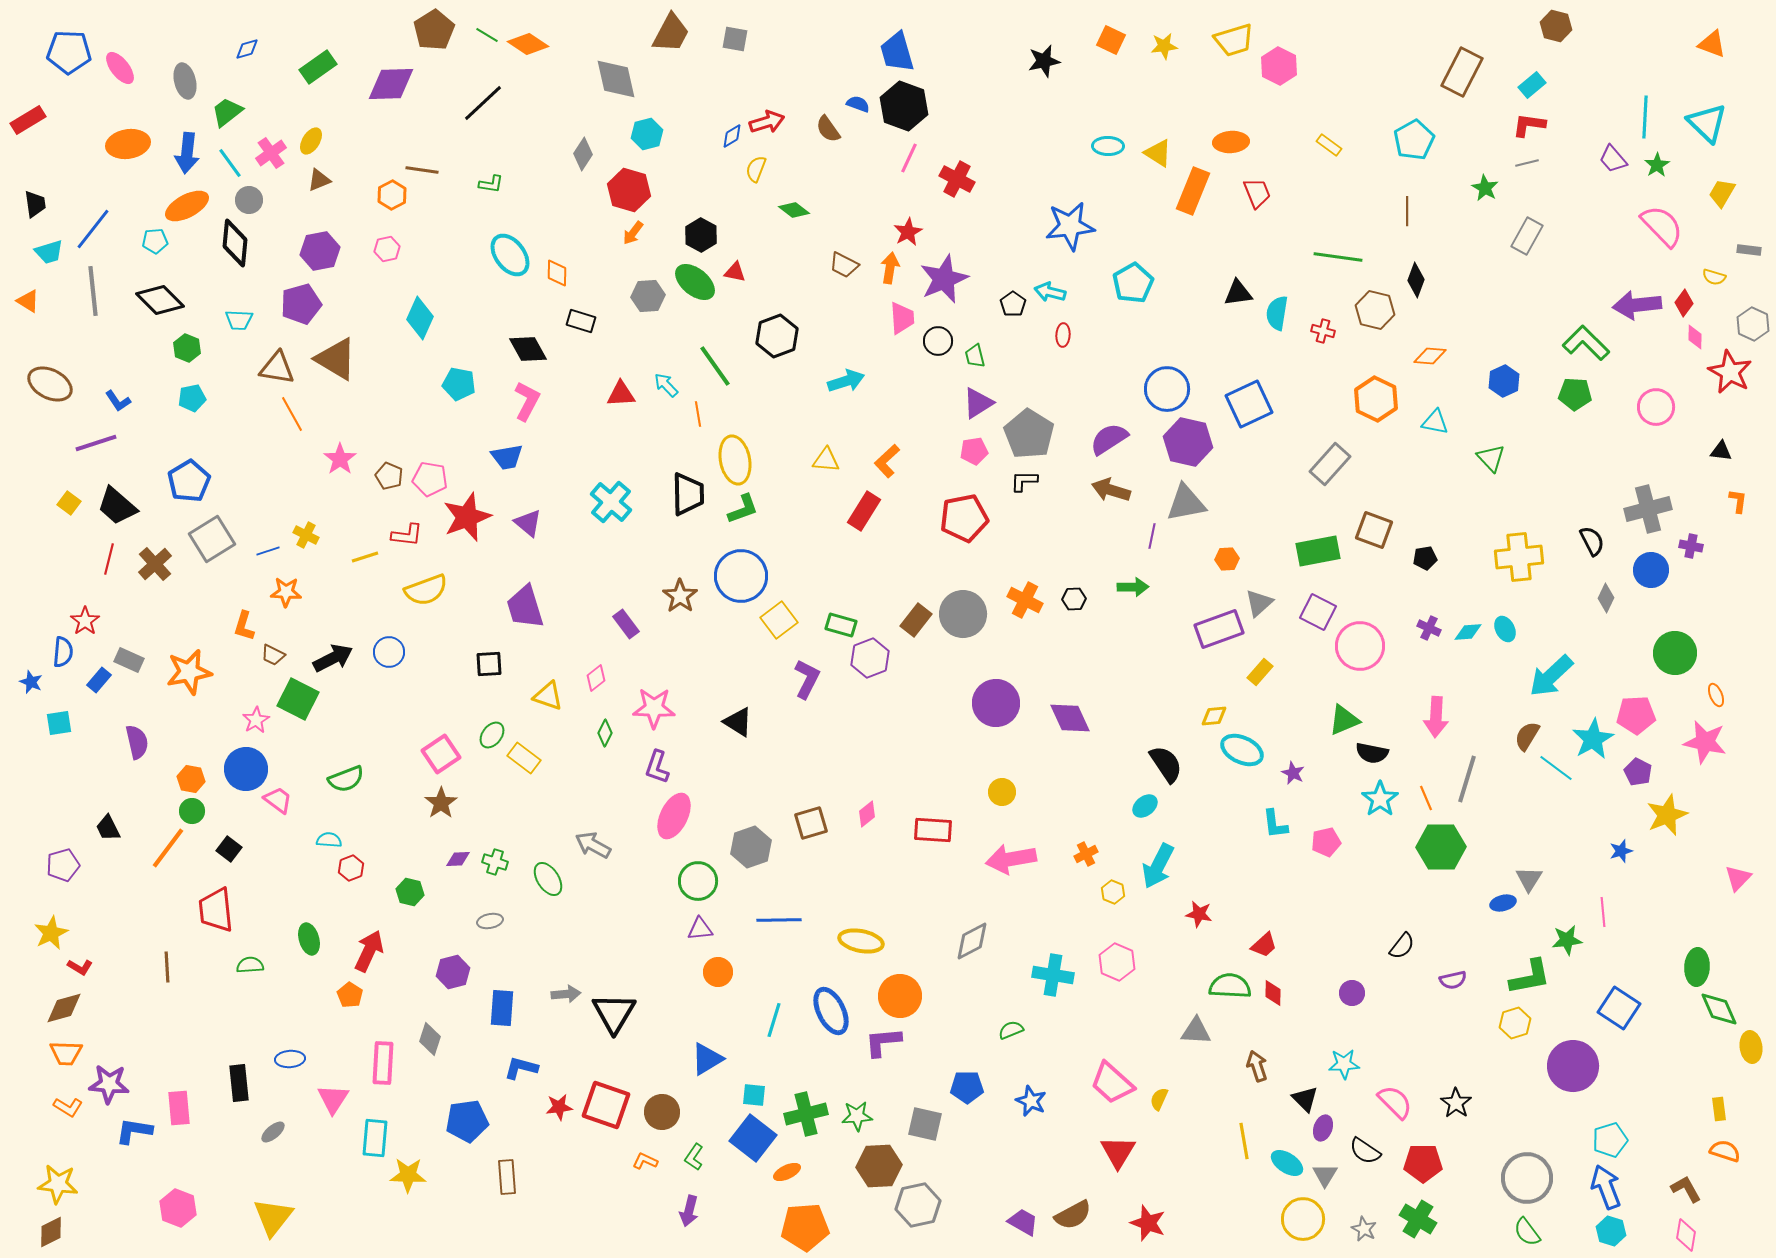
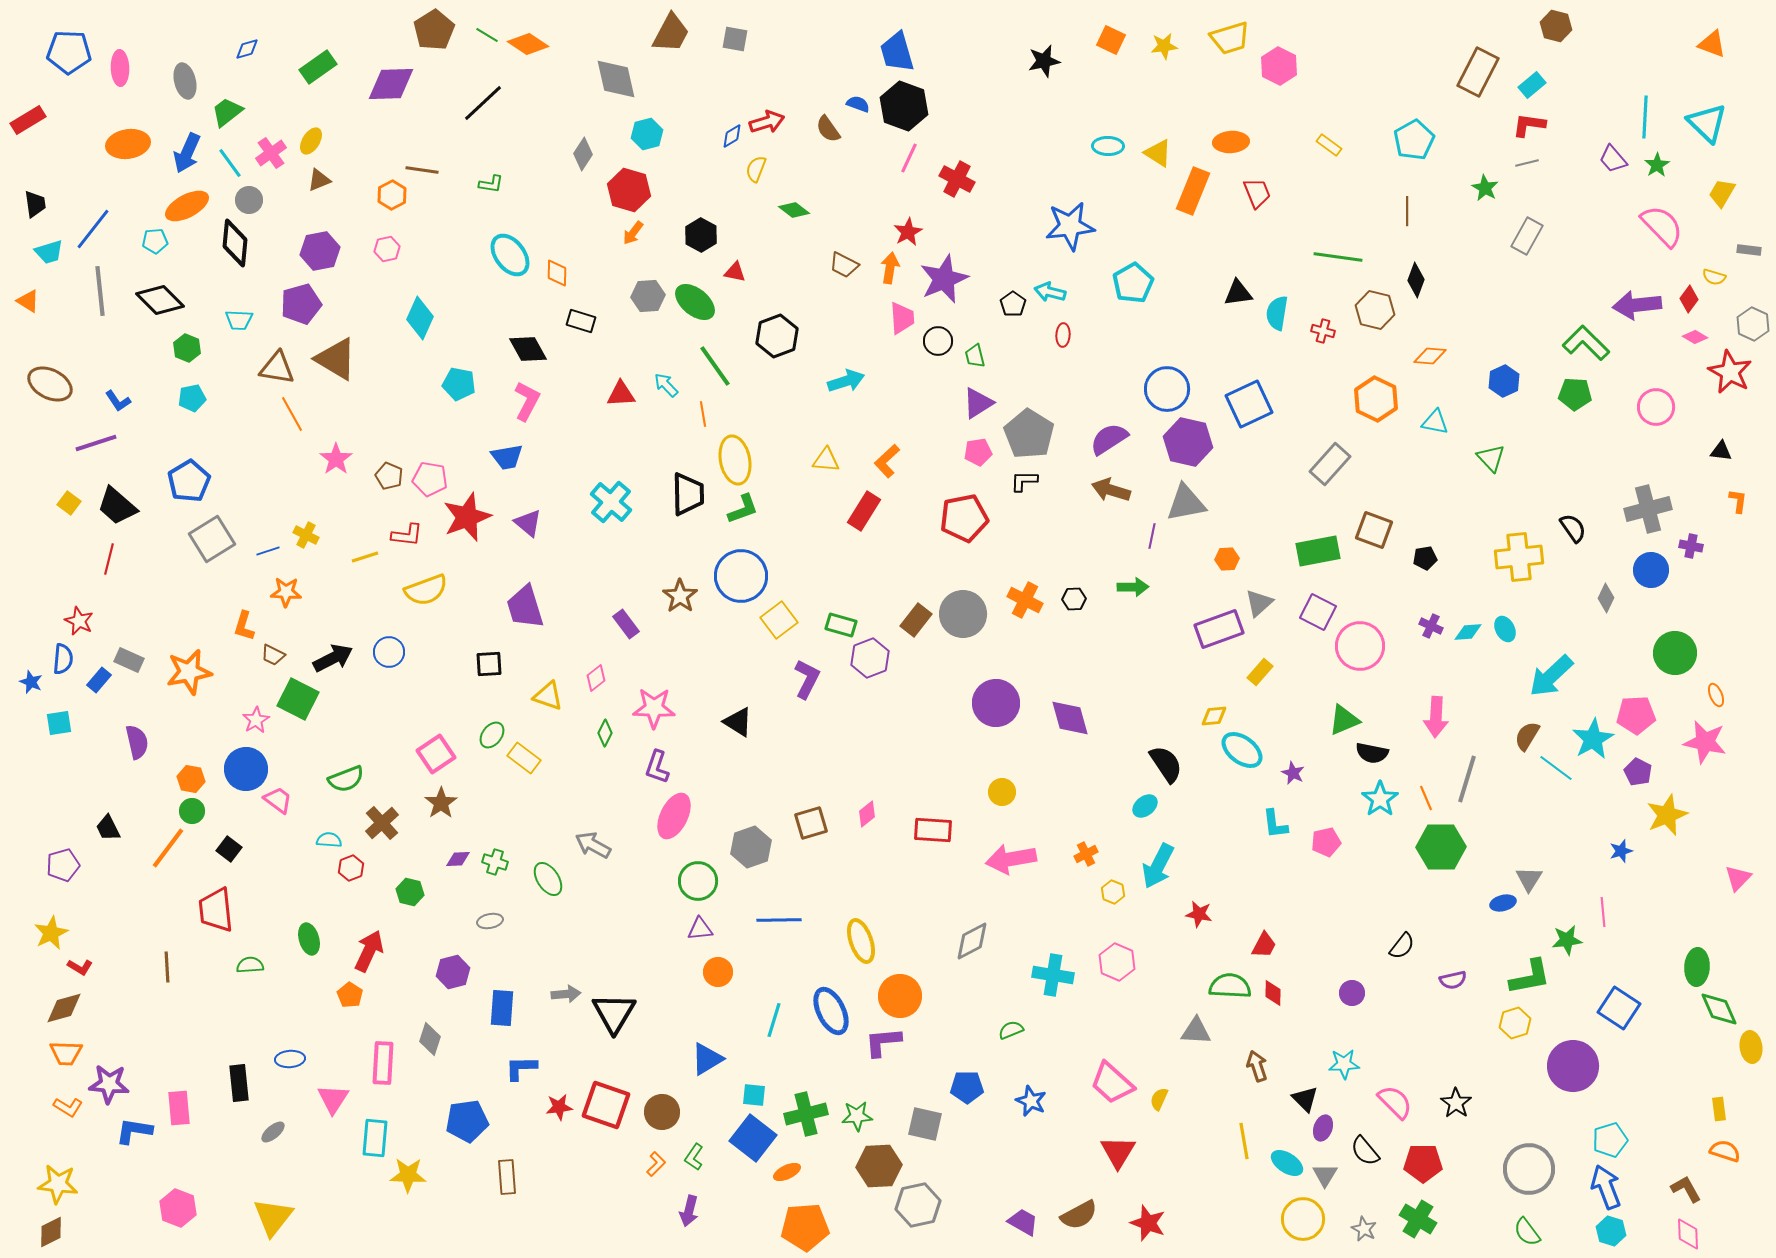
yellow trapezoid at (1234, 40): moved 4 px left, 2 px up
pink ellipse at (120, 68): rotated 36 degrees clockwise
brown rectangle at (1462, 72): moved 16 px right
blue arrow at (187, 153): rotated 18 degrees clockwise
green ellipse at (695, 282): moved 20 px down
gray line at (93, 291): moved 7 px right
red diamond at (1684, 303): moved 5 px right, 4 px up
pink diamond at (1695, 337): rotated 60 degrees counterclockwise
orange line at (698, 414): moved 5 px right
pink pentagon at (974, 451): moved 4 px right, 1 px down
pink star at (340, 459): moved 4 px left
black semicircle at (1592, 541): moved 19 px left, 13 px up; rotated 8 degrees counterclockwise
brown cross at (155, 564): moved 227 px right, 259 px down
red star at (85, 621): moved 6 px left; rotated 12 degrees counterclockwise
purple cross at (1429, 628): moved 2 px right, 2 px up
blue semicircle at (63, 652): moved 7 px down
purple diamond at (1070, 718): rotated 9 degrees clockwise
cyan ellipse at (1242, 750): rotated 12 degrees clockwise
pink square at (441, 754): moved 5 px left
yellow ellipse at (861, 941): rotated 60 degrees clockwise
red trapezoid at (1264, 945): rotated 20 degrees counterclockwise
blue L-shape at (521, 1068): rotated 16 degrees counterclockwise
black semicircle at (1365, 1151): rotated 16 degrees clockwise
orange L-shape at (645, 1161): moved 11 px right, 3 px down; rotated 110 degrees clockwise
gray circle at (1527, 1178): moved 2 px right, 9 px up
brown semicircle at (1073, 1215): moved 6 px right
pink diamond at (1686, 1235): moved 2 px right, 1 px up; rotated 12 degrees counterclockwise
